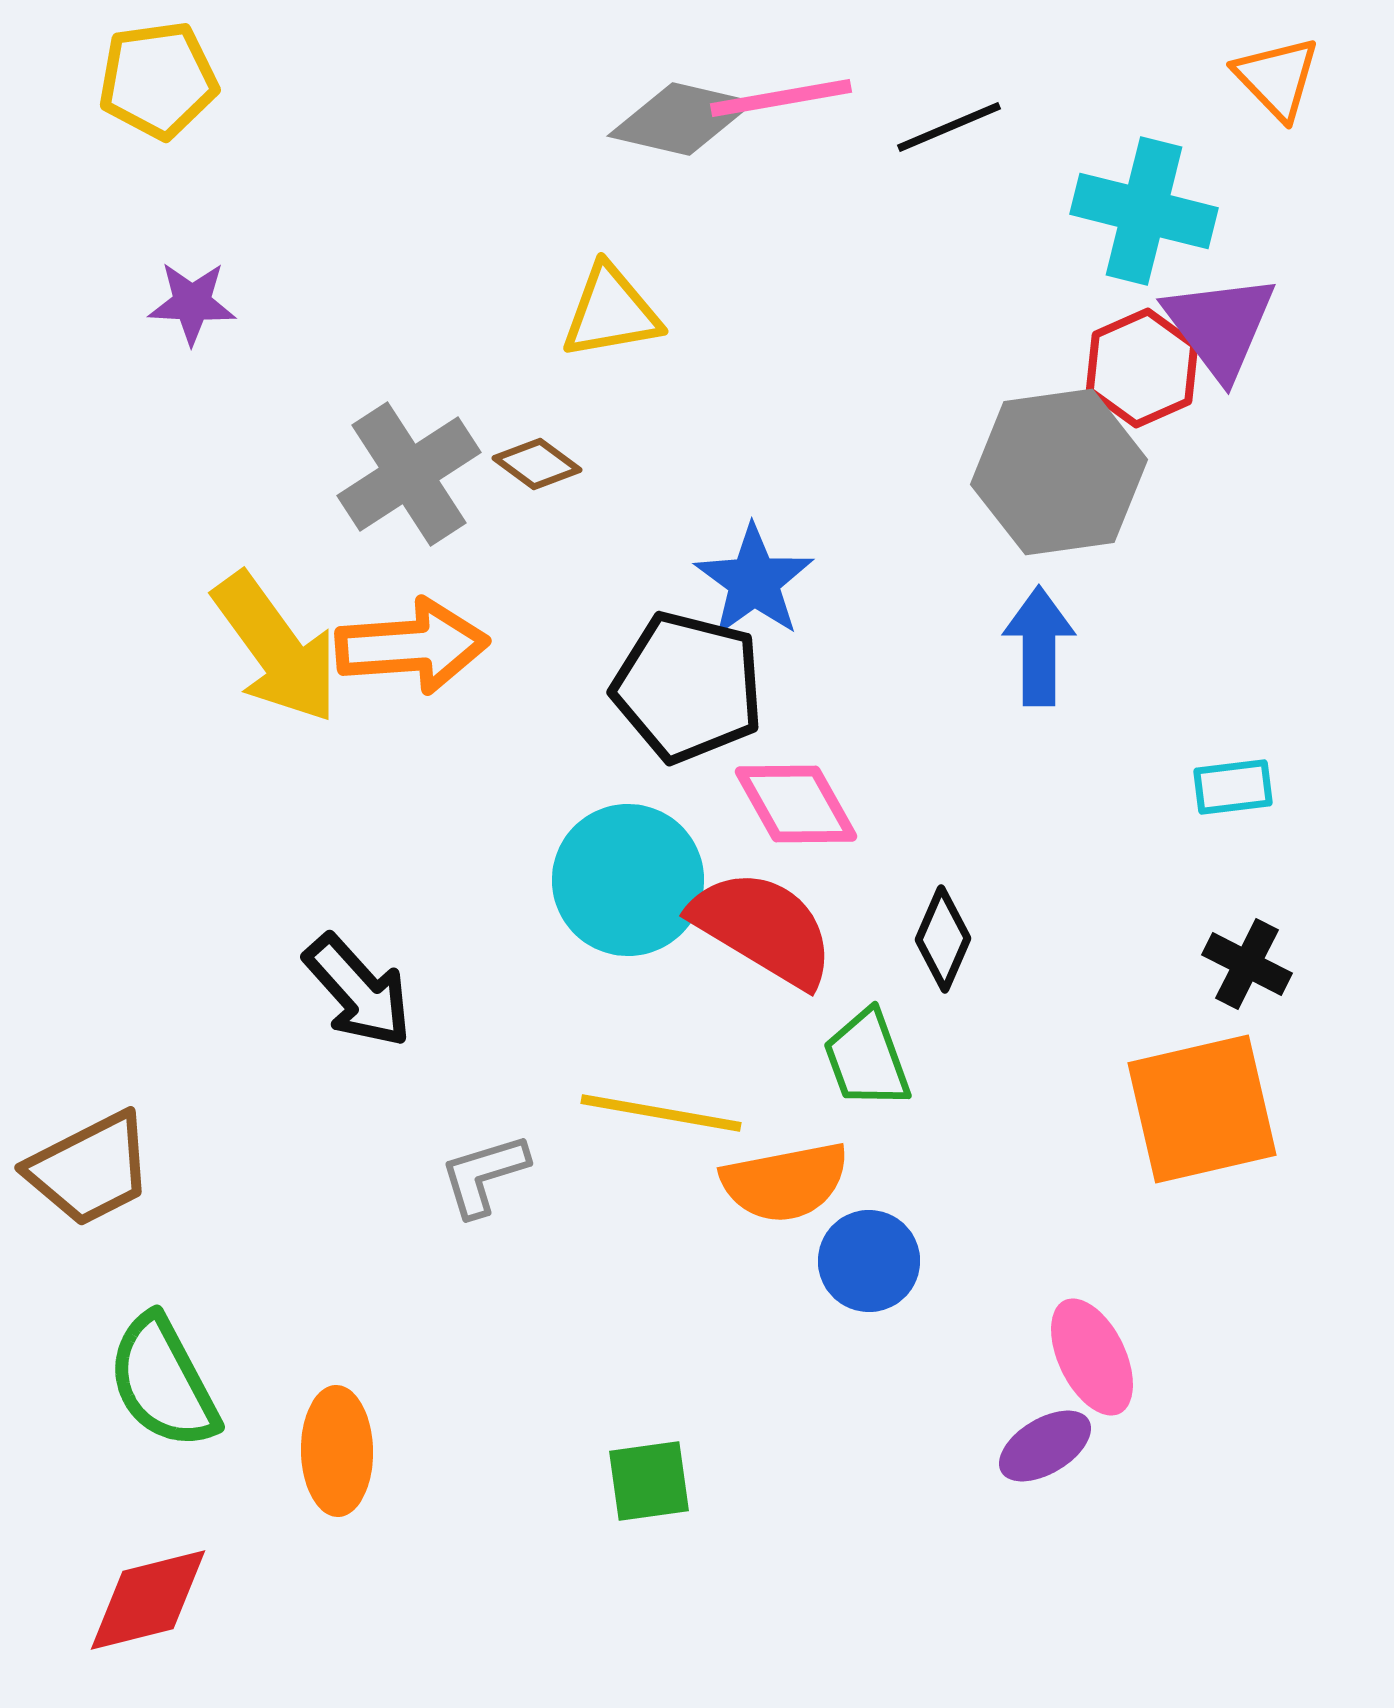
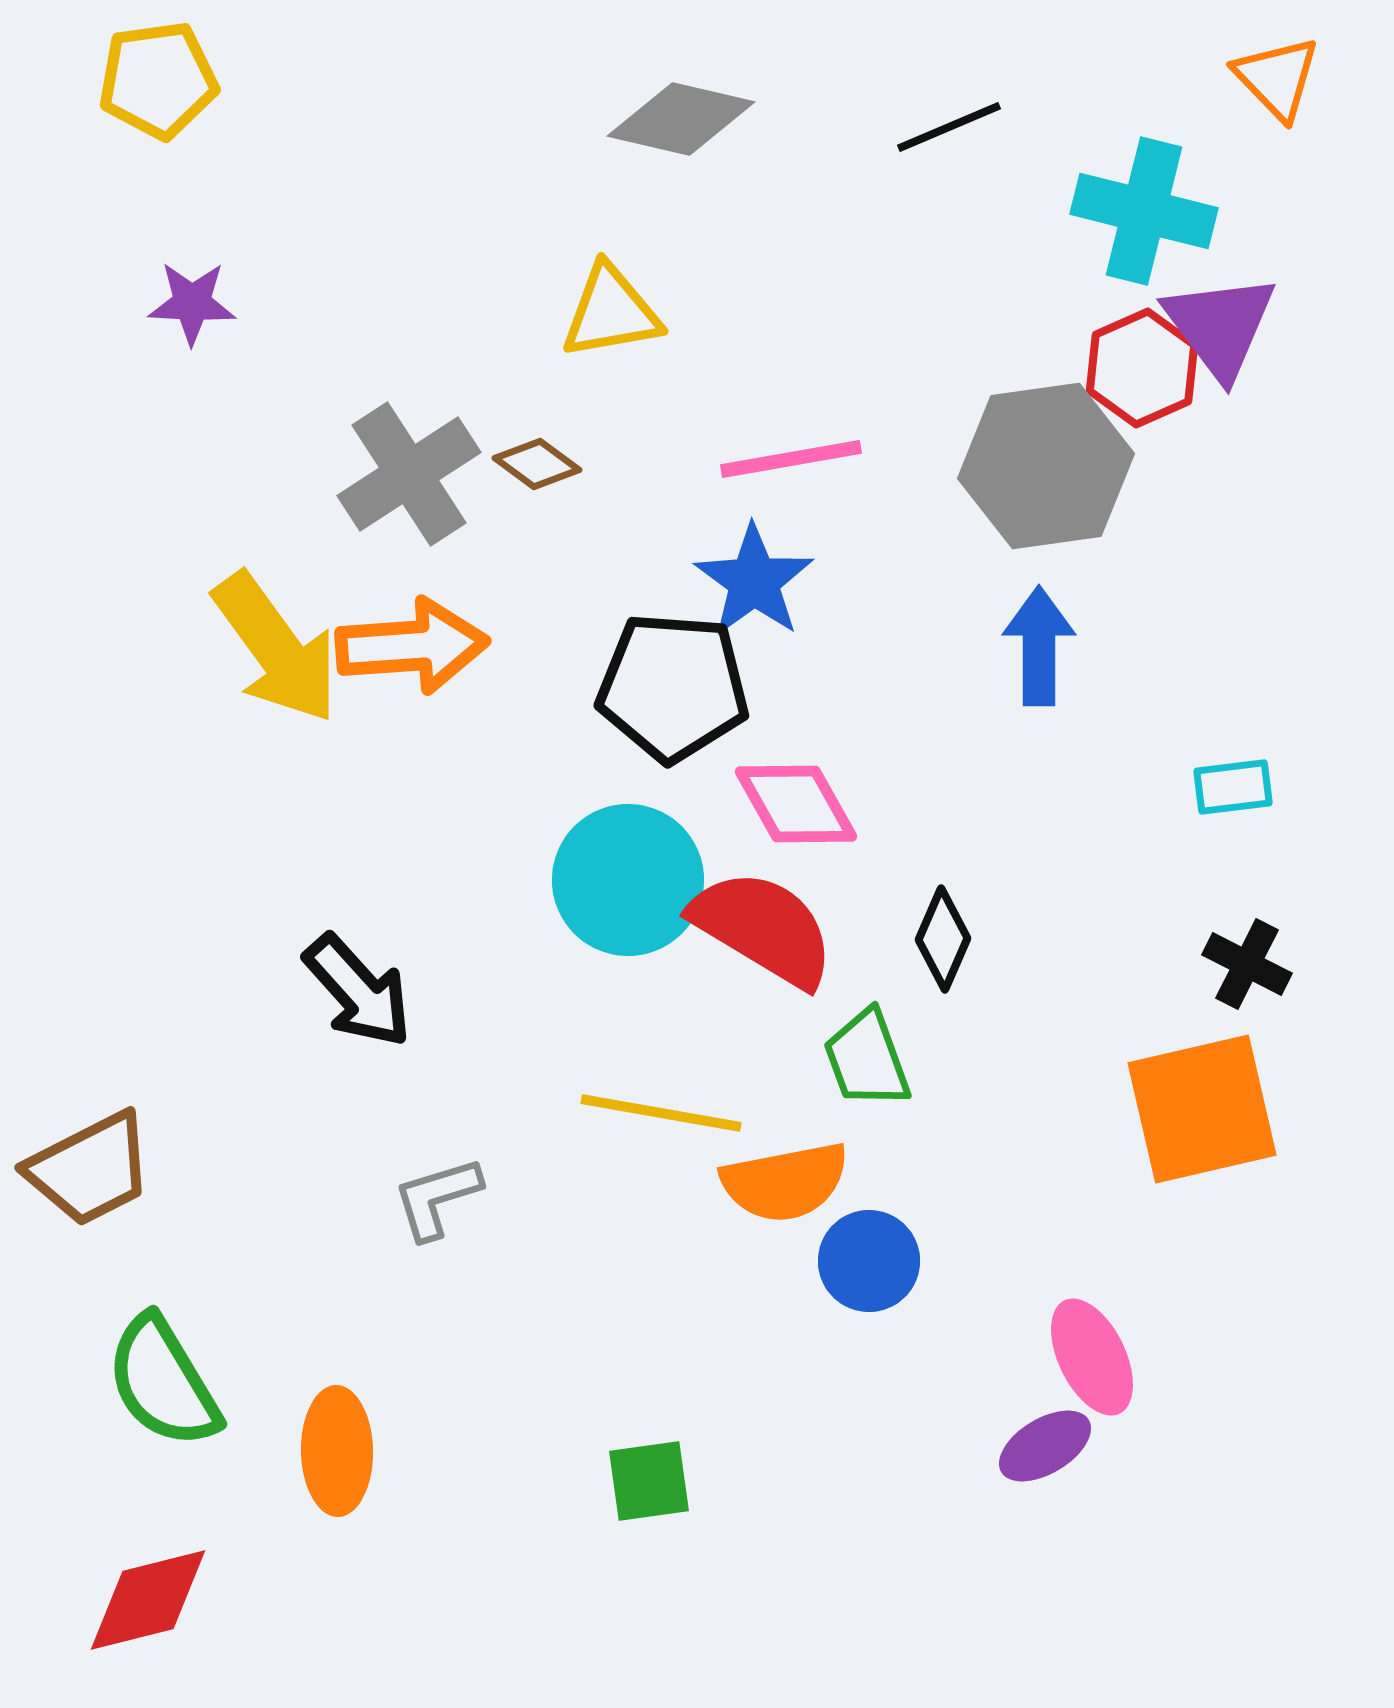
pink line: moved 10 px right, 361 px down
gray hexagon: moved 13 px left, 6 px up
black pentagon: moved 15 px left; rotated 10 degrees counterclockwise
gray L-shape: moved 47 px left, 23 px down
green semicircle: rotated 3 degrees counterclockwise
